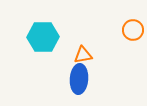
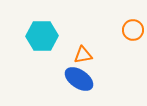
cyan hexagon: moved 1 px left, 1 px up
blue ellipse: rotated 60 degrees counterclockwise
